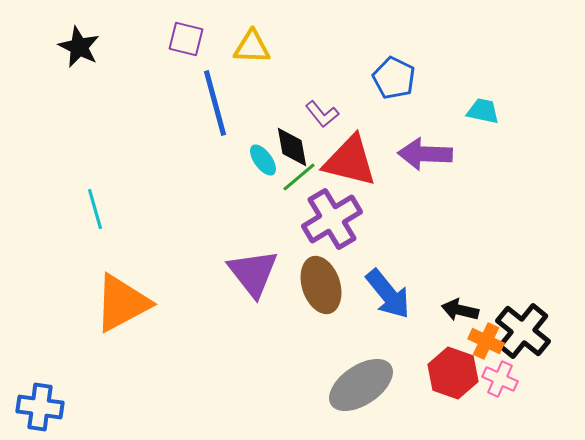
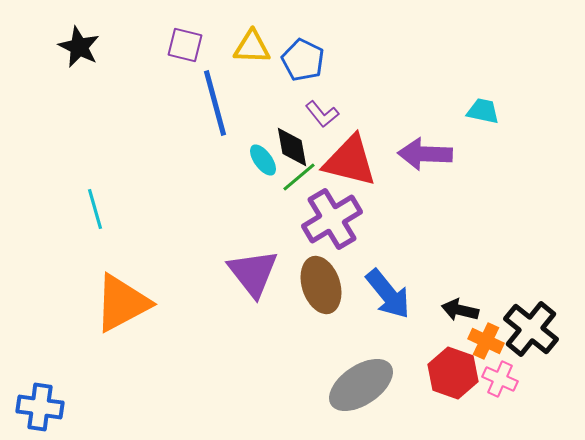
purple square: moved 1 px left, 6 px down
blue pentagon: moved 91 px left, 18 px up
black cross: moved 8 px right, 2 px up
